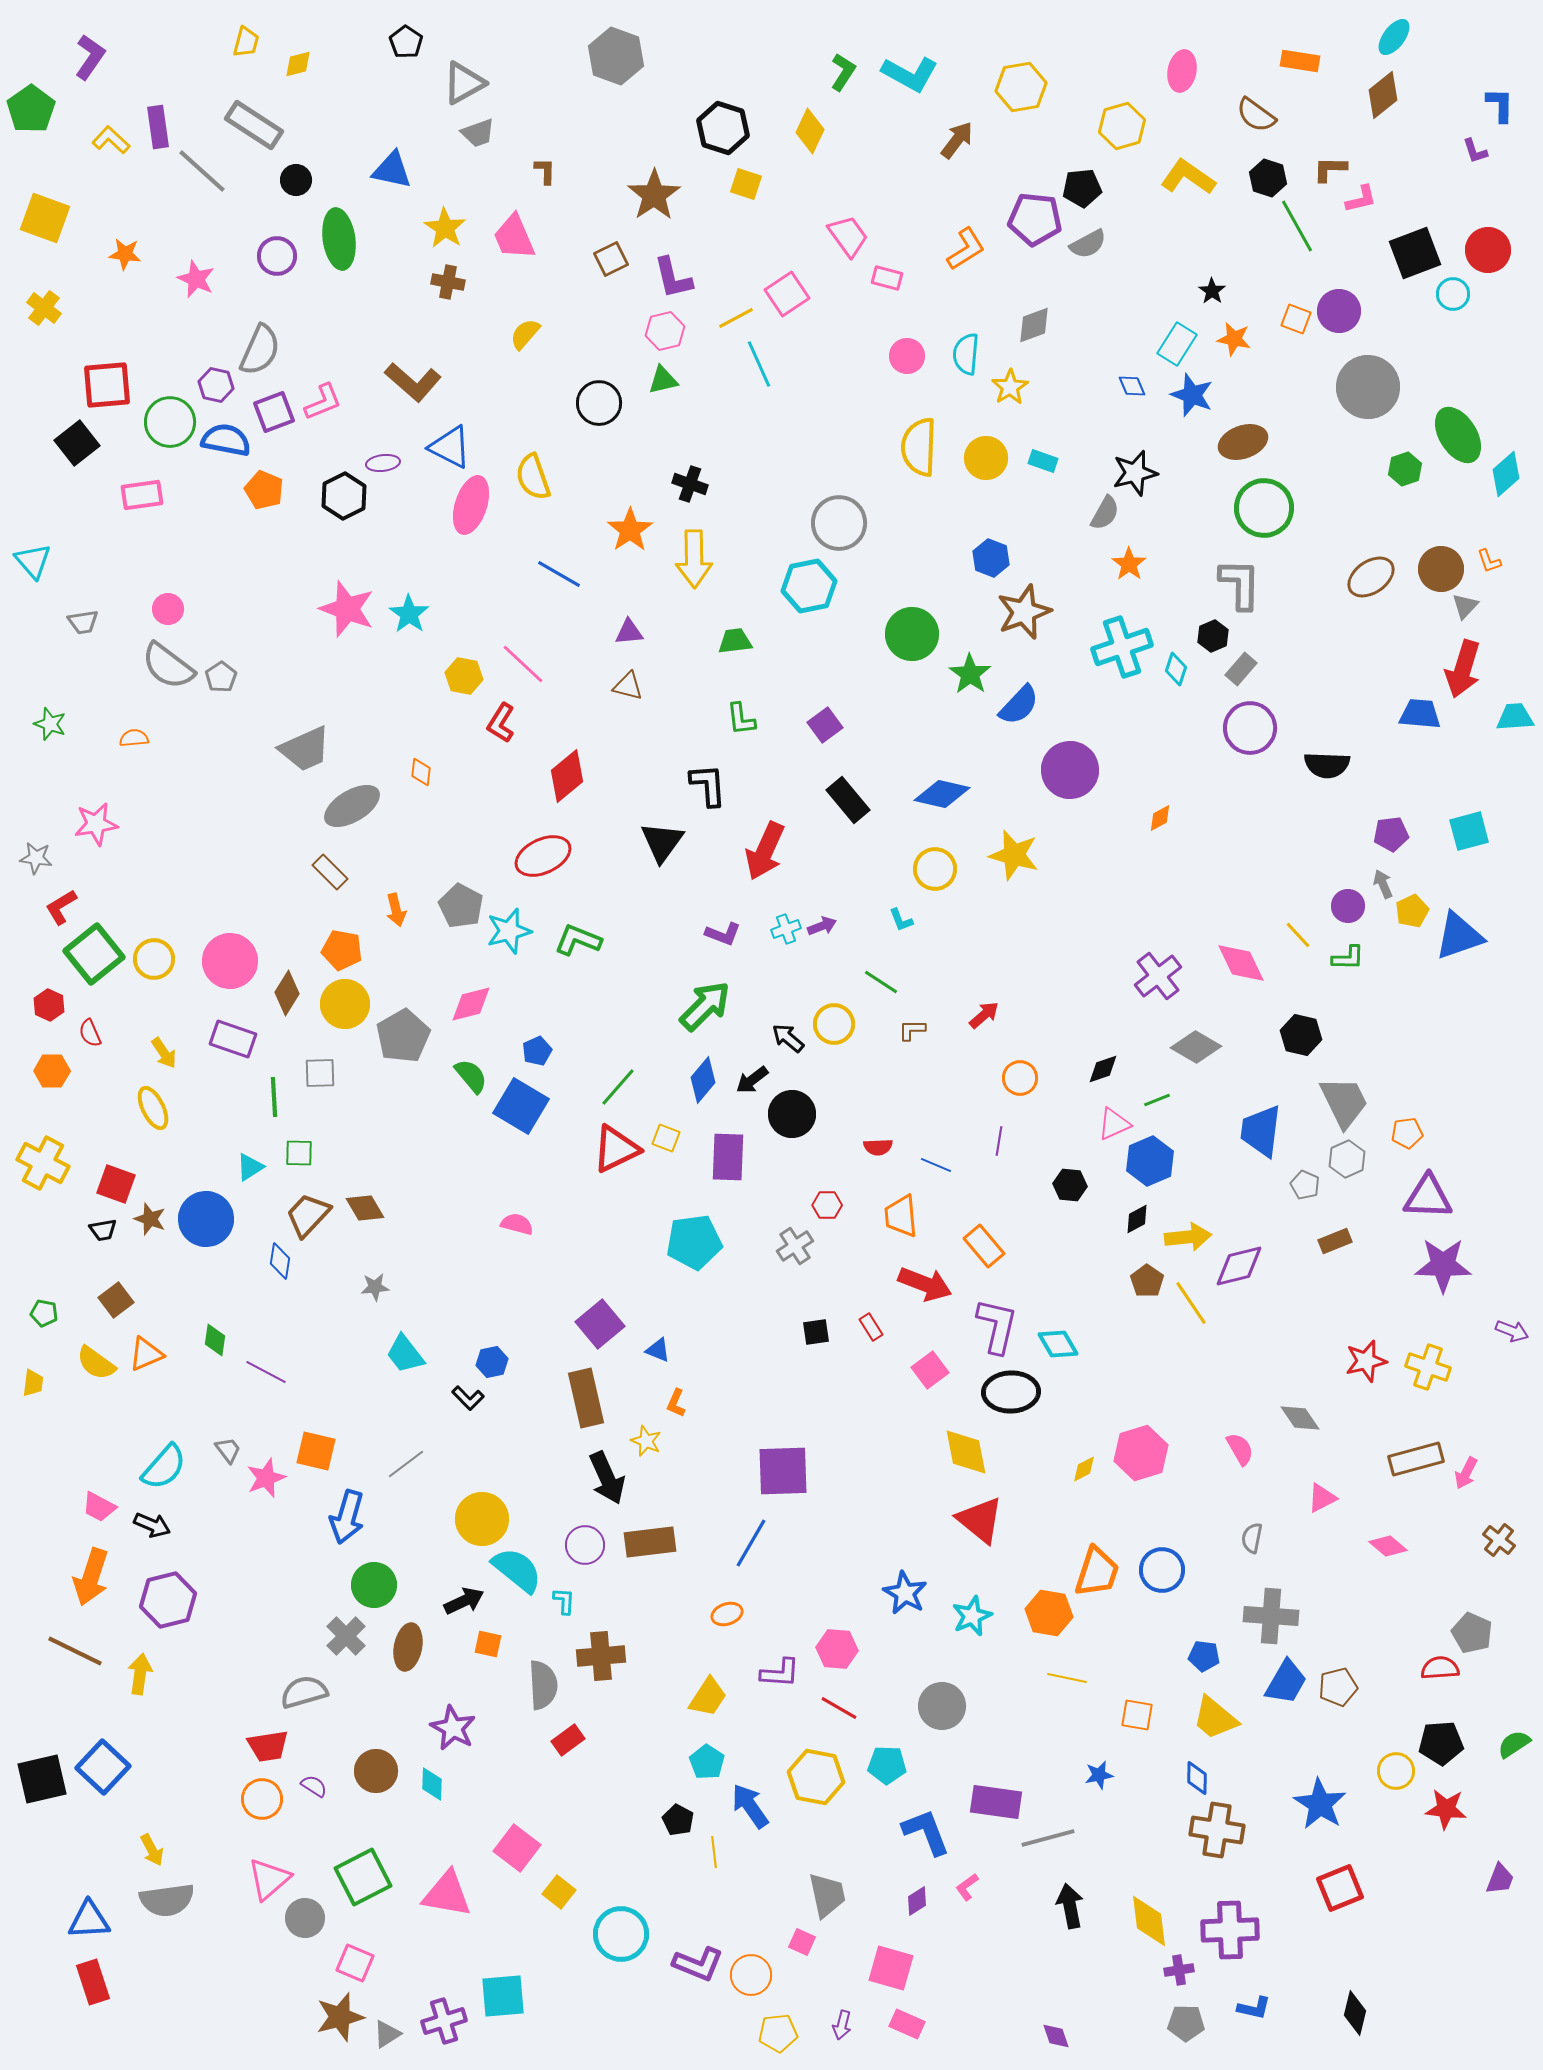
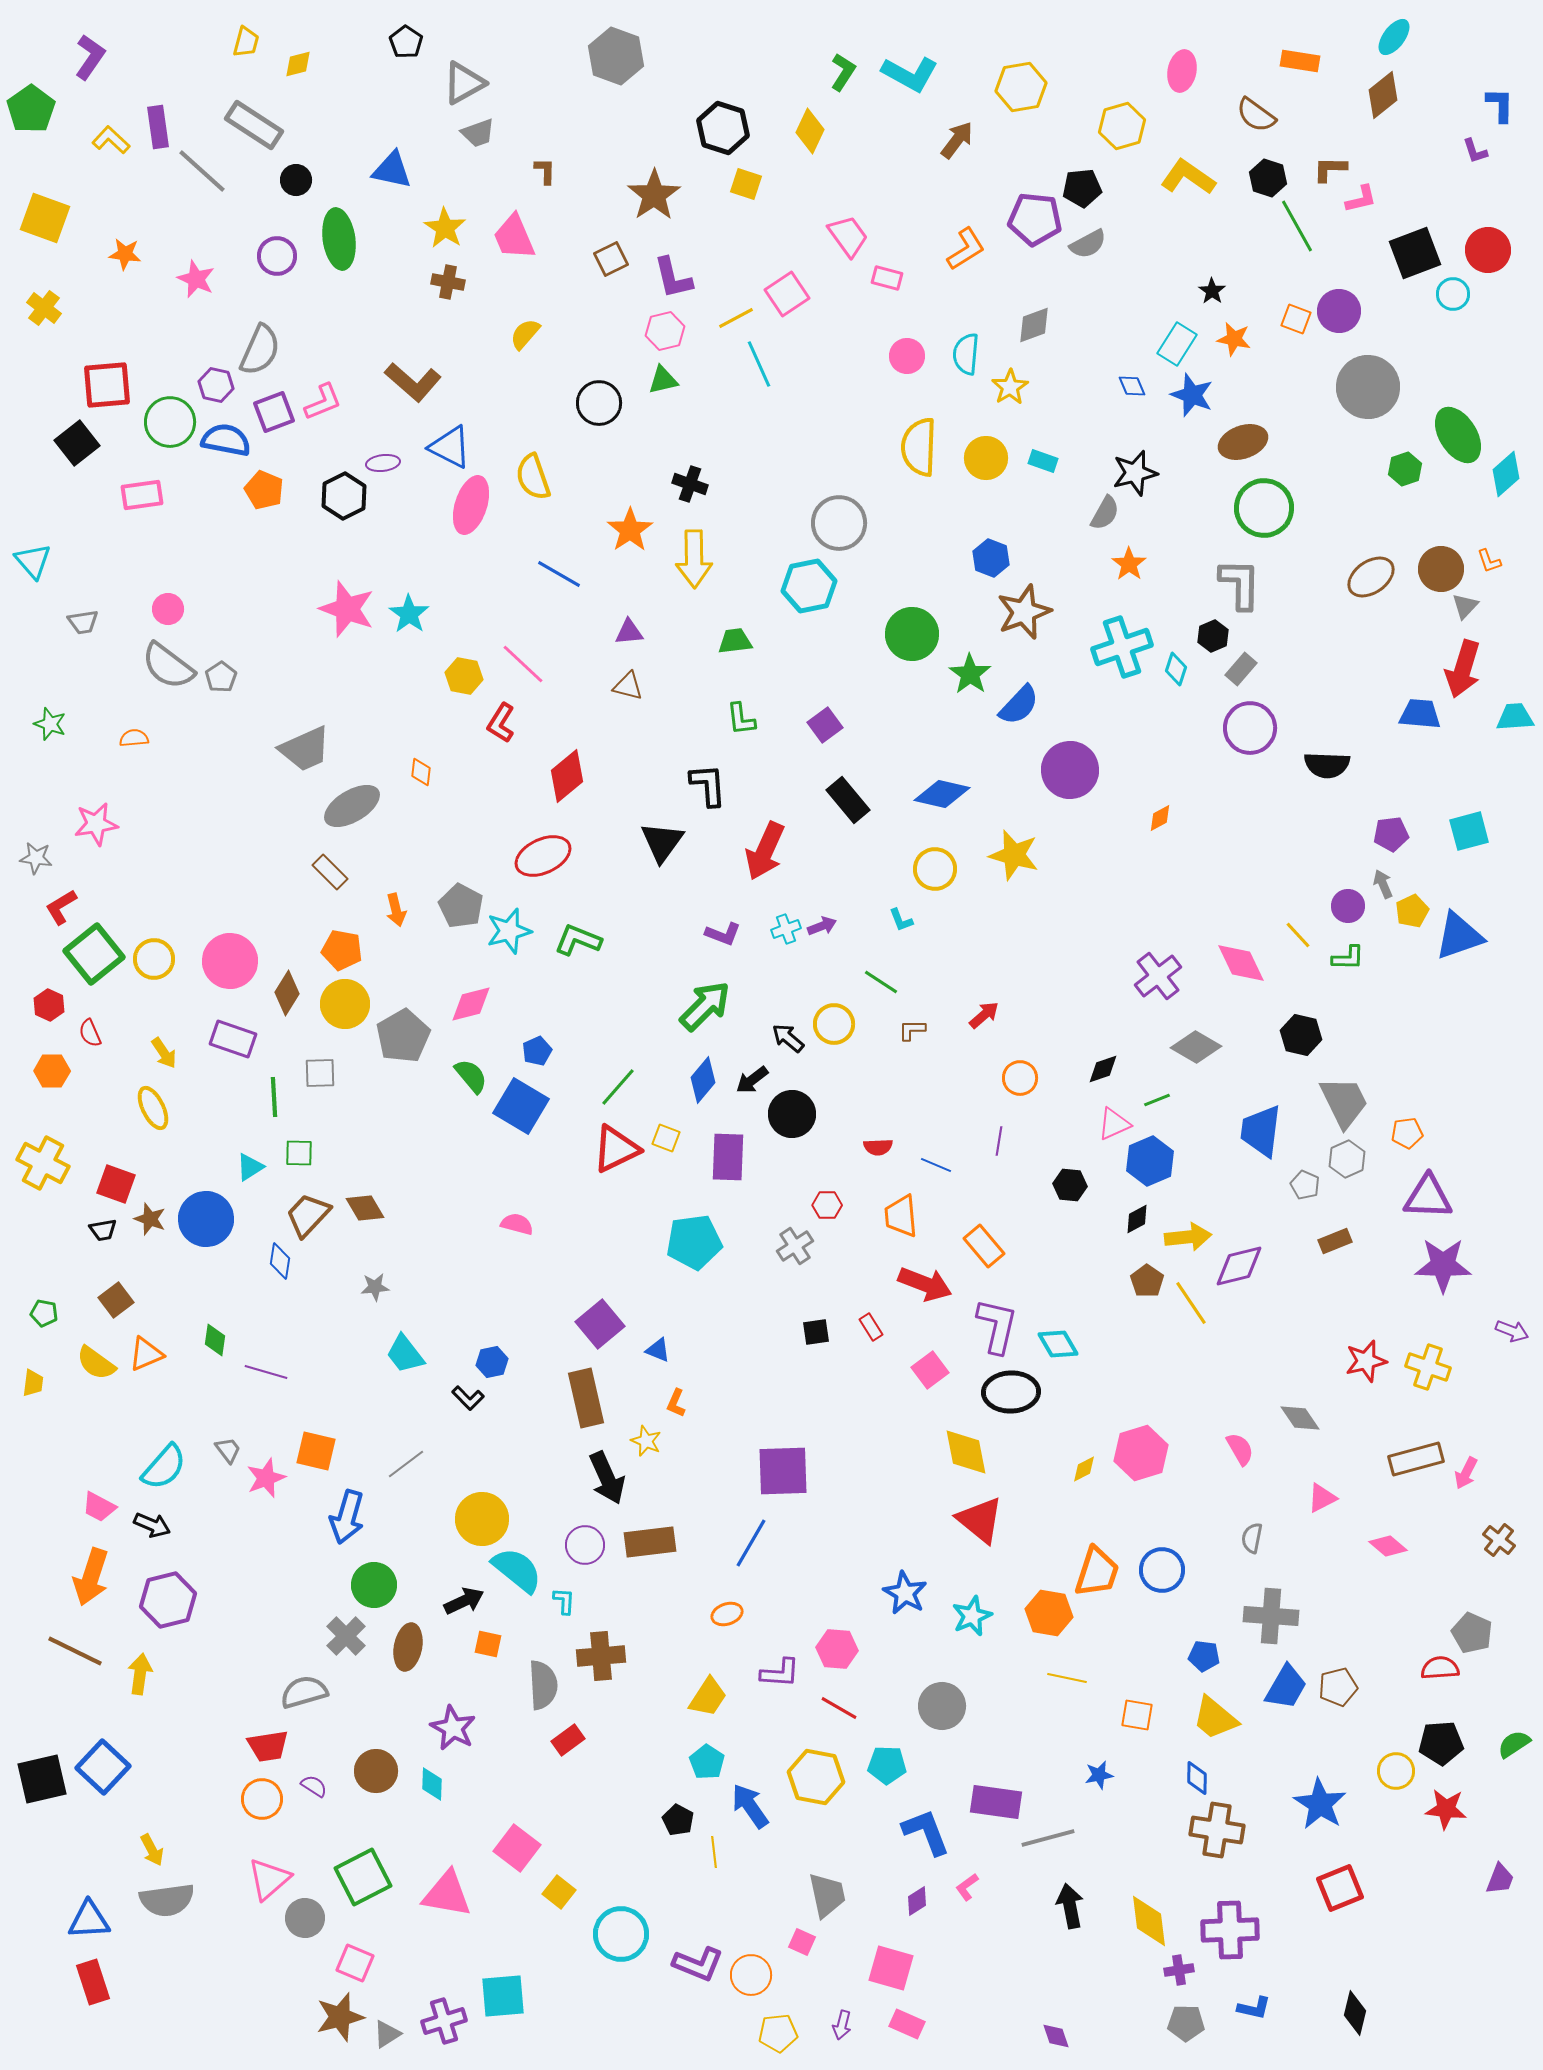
purple line at (266, 1372): rotated 12 degrees counterclockwise
blue trapezoid at (1286, 1682): moved 5 px down
